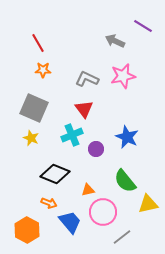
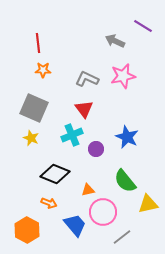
red line: rotated 24 degrees clockwise
blue trapezoid: moved 5 px right, 3 px down
